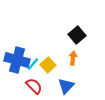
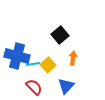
black square: moved 17 px left
blue cross: moved 4 px up
cyan line: rotated 40 degrees clockwise
red semicircle: moved 1 px down
